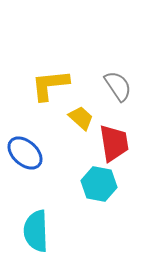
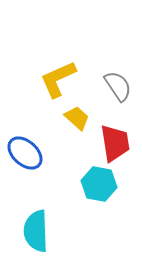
yellow L-shape: moved 8 px right, 6 px up; rotated 18 degrees counterclockwise
yellow trapezoid: moved 4 px left
red trapezoid: moved 1 px right
